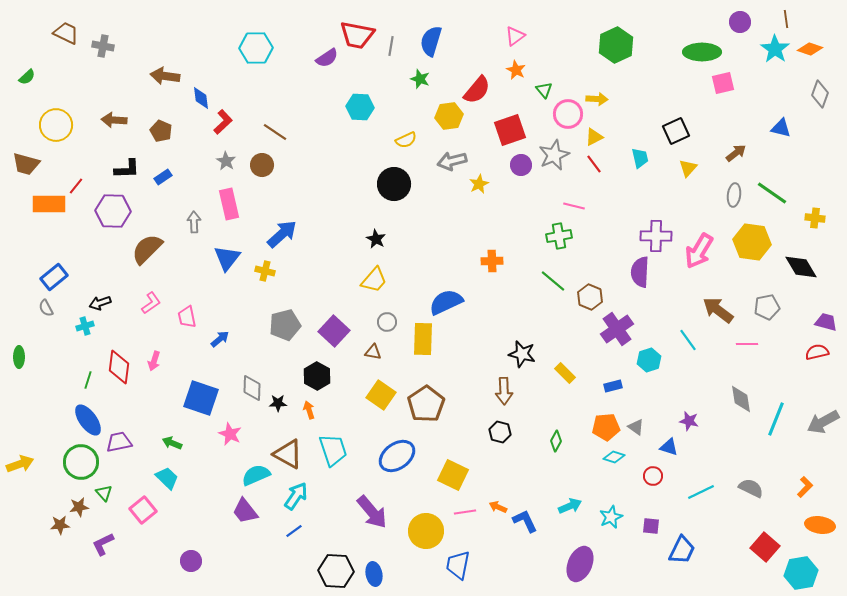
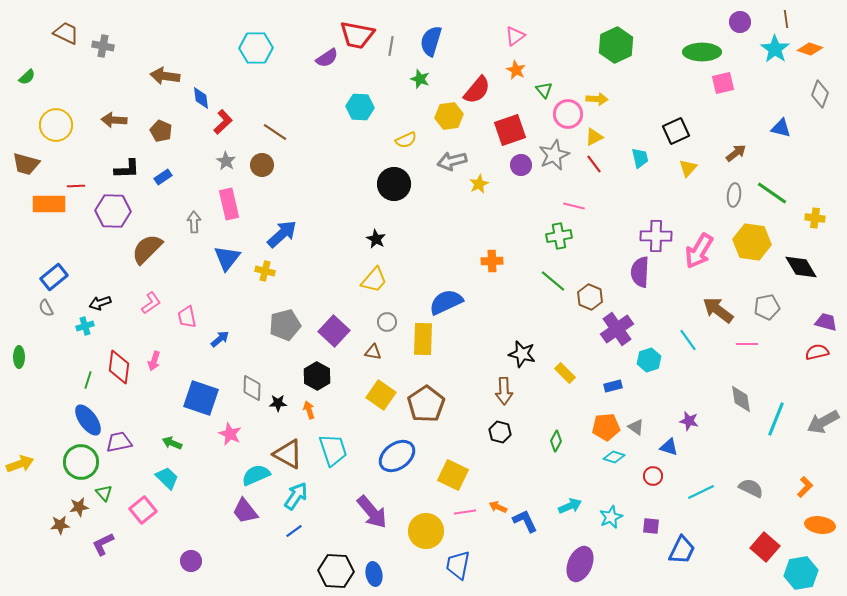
red line at (76, 186): rotated 48 degrees clockwise
